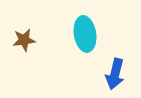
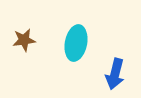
cyan ellipse: moved 9 px left, 9 px down; rotated 20 degrees clockwise
